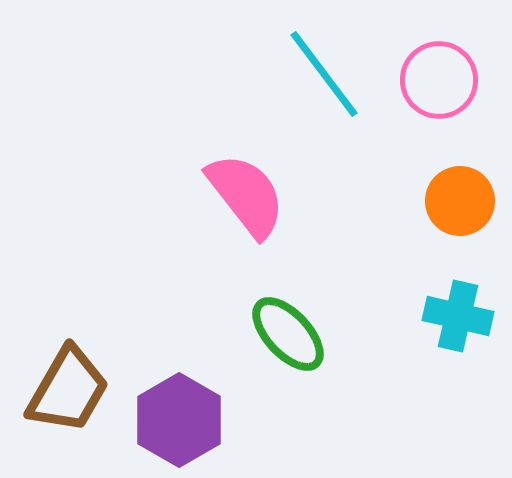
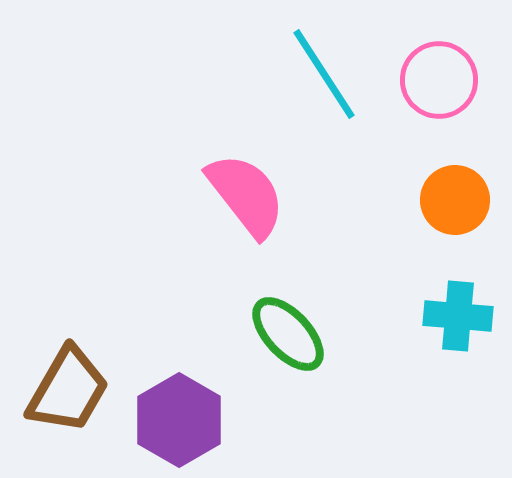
cyan line: rotated 4 degrees clockwise
orange circle: moved 5 px left, 1 px up
cyan cross: rotated 8 degrees counterclockwise
